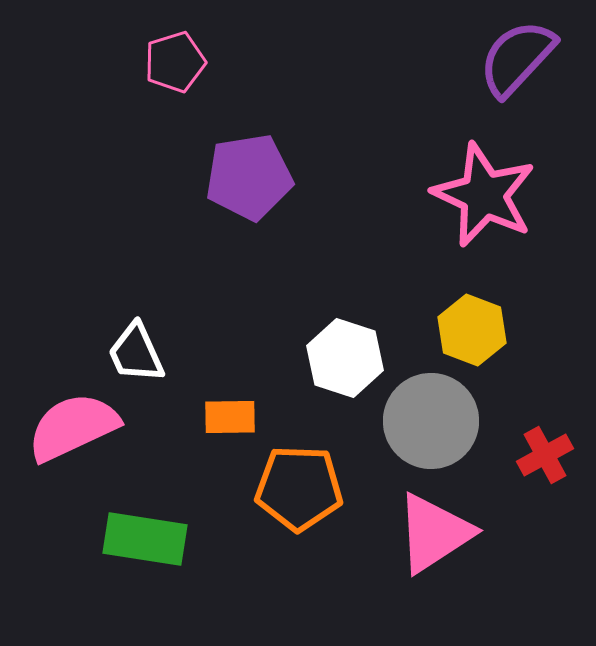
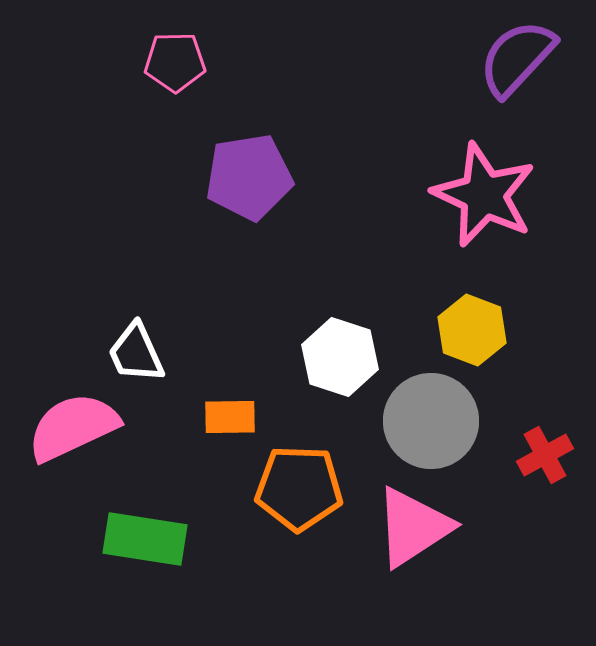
pink pentagon: rotated 16 degrees clockwise
white hexagon: moved 5 px left, 1 px up
pink triangle: moved 21 px left, 6 px up
